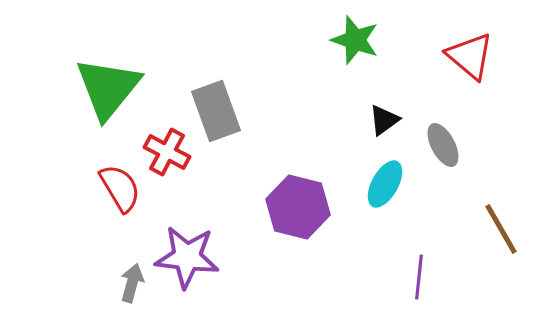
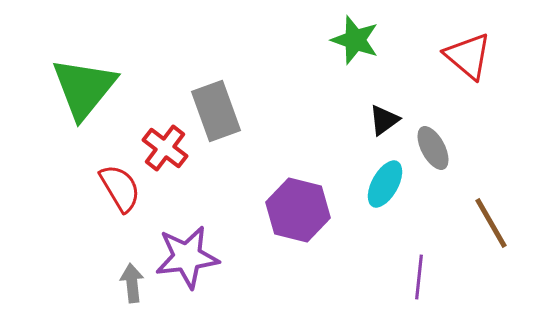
red triangle: moved 2 px left
green triangle: moved 24 px left
gray ellipse: moved 10 px left, 3 px down
red cross: moved 2 px left, 4 px up; rotated 9 degrees clockwise
purple hexagon: moved 3 px down
brown line: moved 10 px left, 6 px up
purple star: rotated 14 degrees counterclockwise
gray arrow: rotated 21 degrees counterclockwise
